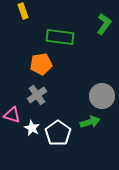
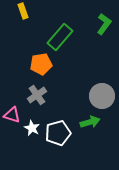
green rectangle: rotated 56 degrees counterclockwise
white pentagon: rotated 20 degrees clockwise
